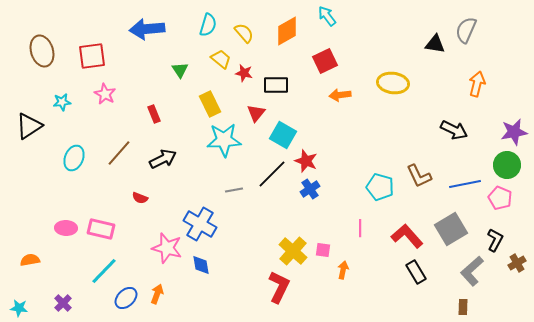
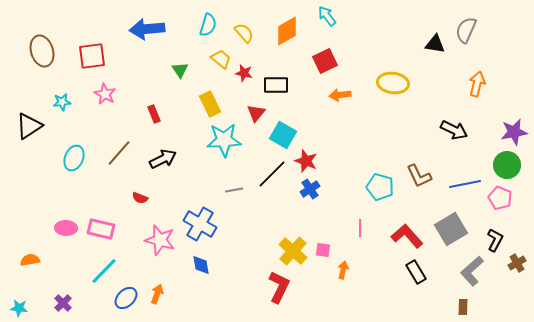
pink star at (167, 248): moved 7 px left, 8 px up
